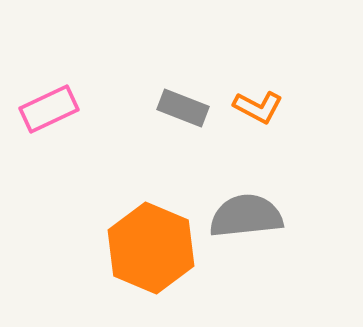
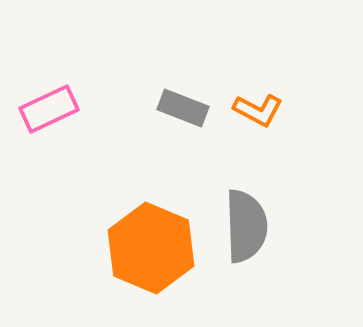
orange L-shape: moved 3 px down
gray semicircle: moved 10 px down; rotated 94 degrees clockwise
